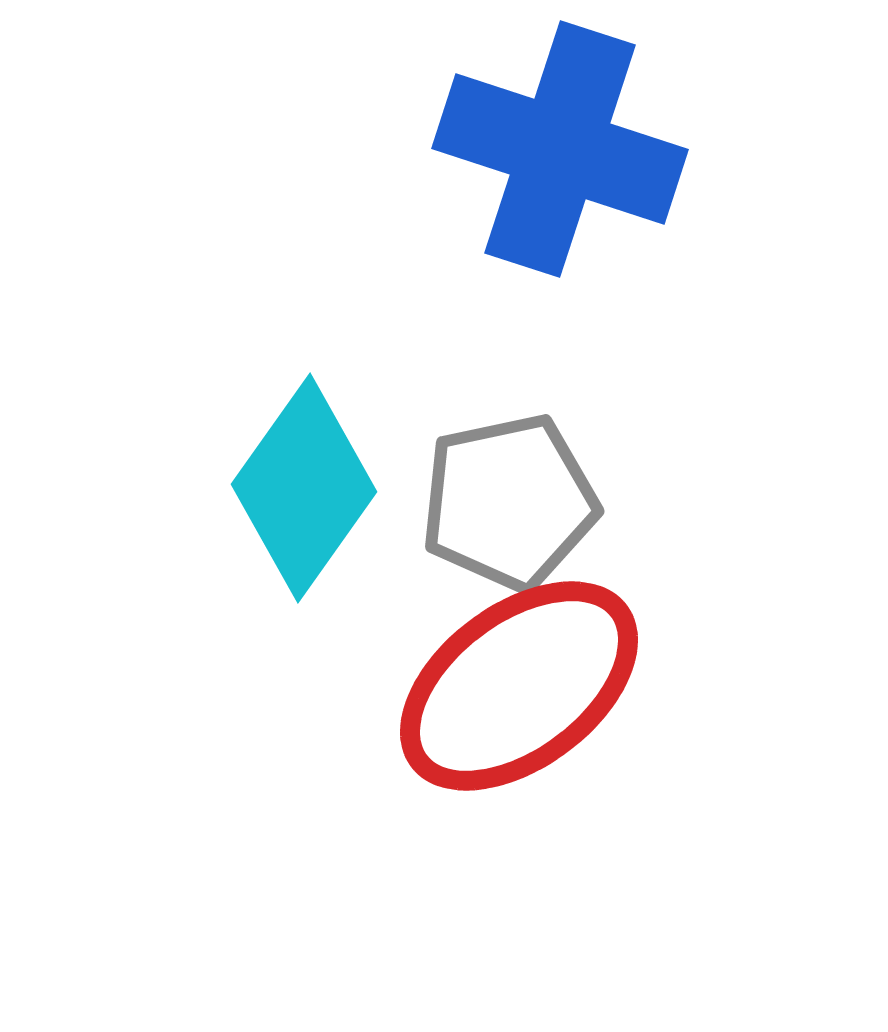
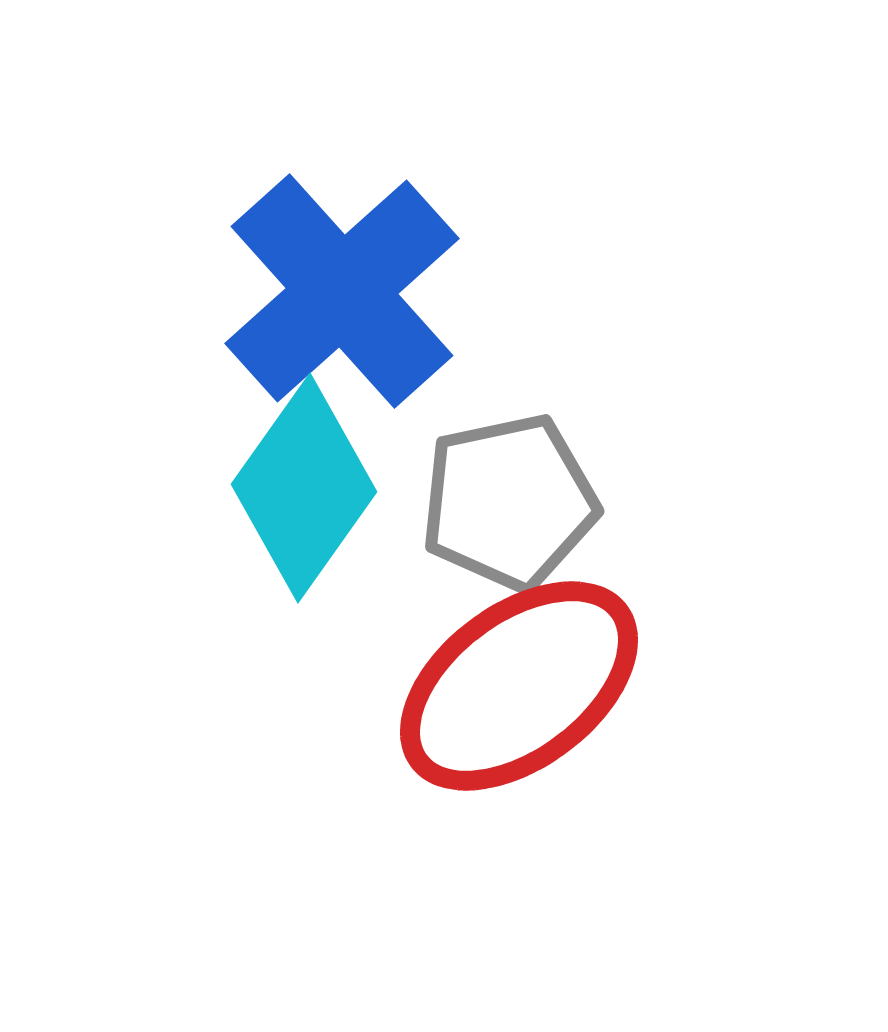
blue cross: moved 218 px left, 142 px down; rotated 30 degrees clockwise
